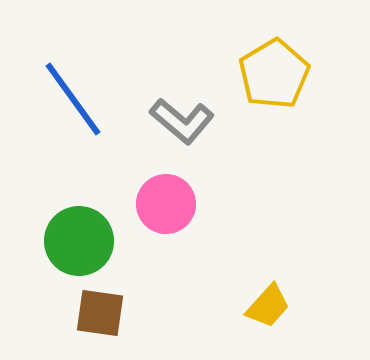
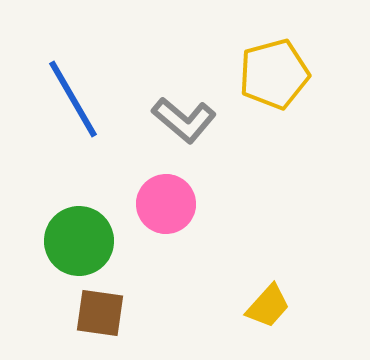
yellow pentagon: rotated 16 degrees clockwise
blue line: rotated 6 degrees clockwise
gray L-shape: moved 2 px right, 1 px up
